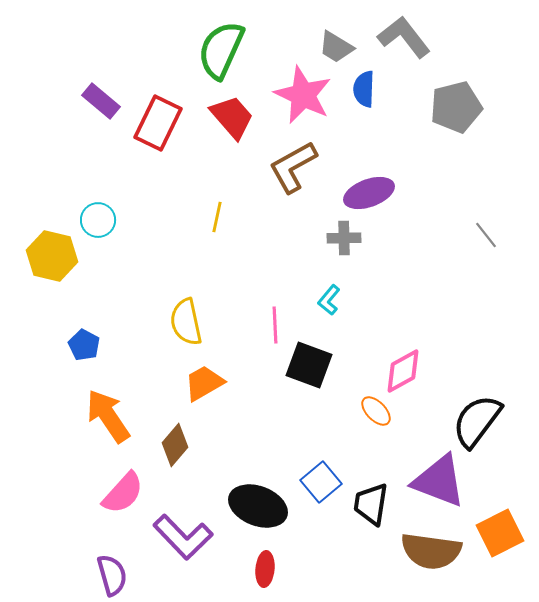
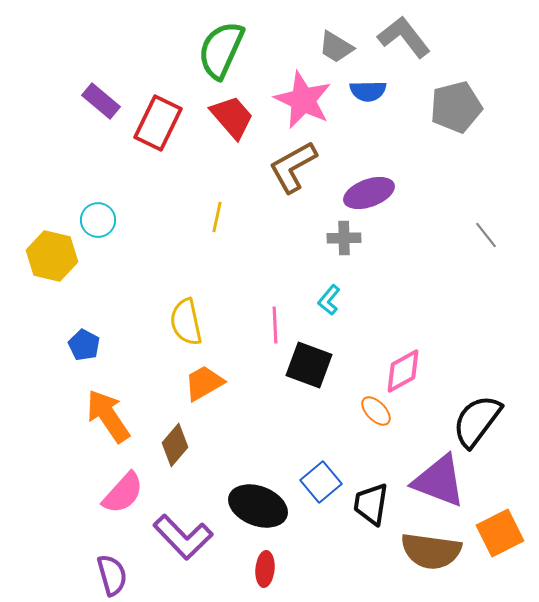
blue semicircle: moved 4 px right, 2 px down; rotated 93 degrees counterclockwise
pink star: moved 5 px down
